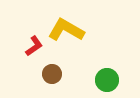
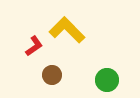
yellow L-shape: moved 1 px right; rotated 15 degrees clockwise
brown circle: moved 1 px down
